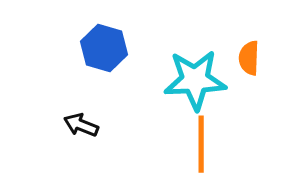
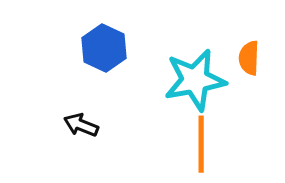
blue hexagon: rotated 9 degrees clockwise
cyan star: rotated 8 degrees counterclockwise
